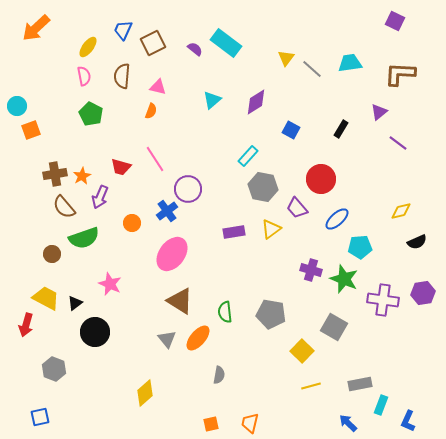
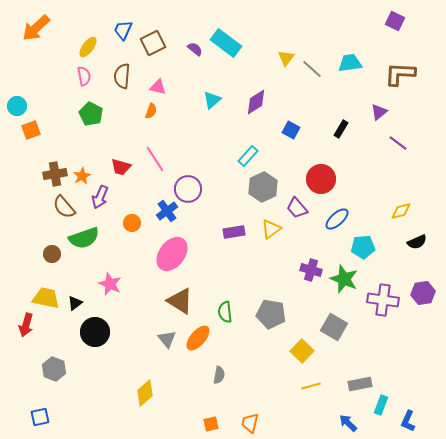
gray hexagon at (263, 187): rotated 24 degrees clockwise
cyan pentagon at (360, 247): moved 3 px right
yellow trapezoid at (46, 298): rotated 16 degrees counterclockwise
